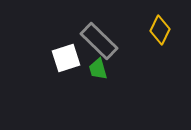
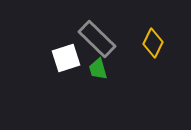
yellow diamond: moved 7 px left, 13 px down
gray rectangle: moved 2 px left, 2 px up
